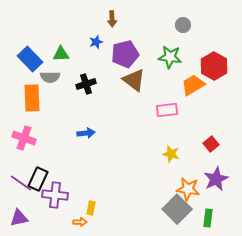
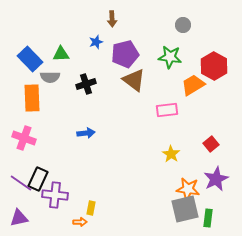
yellow star: rotated 18 degrees clockwise
gray square: moved 8 px right; rotated 32 degrees clockwise
